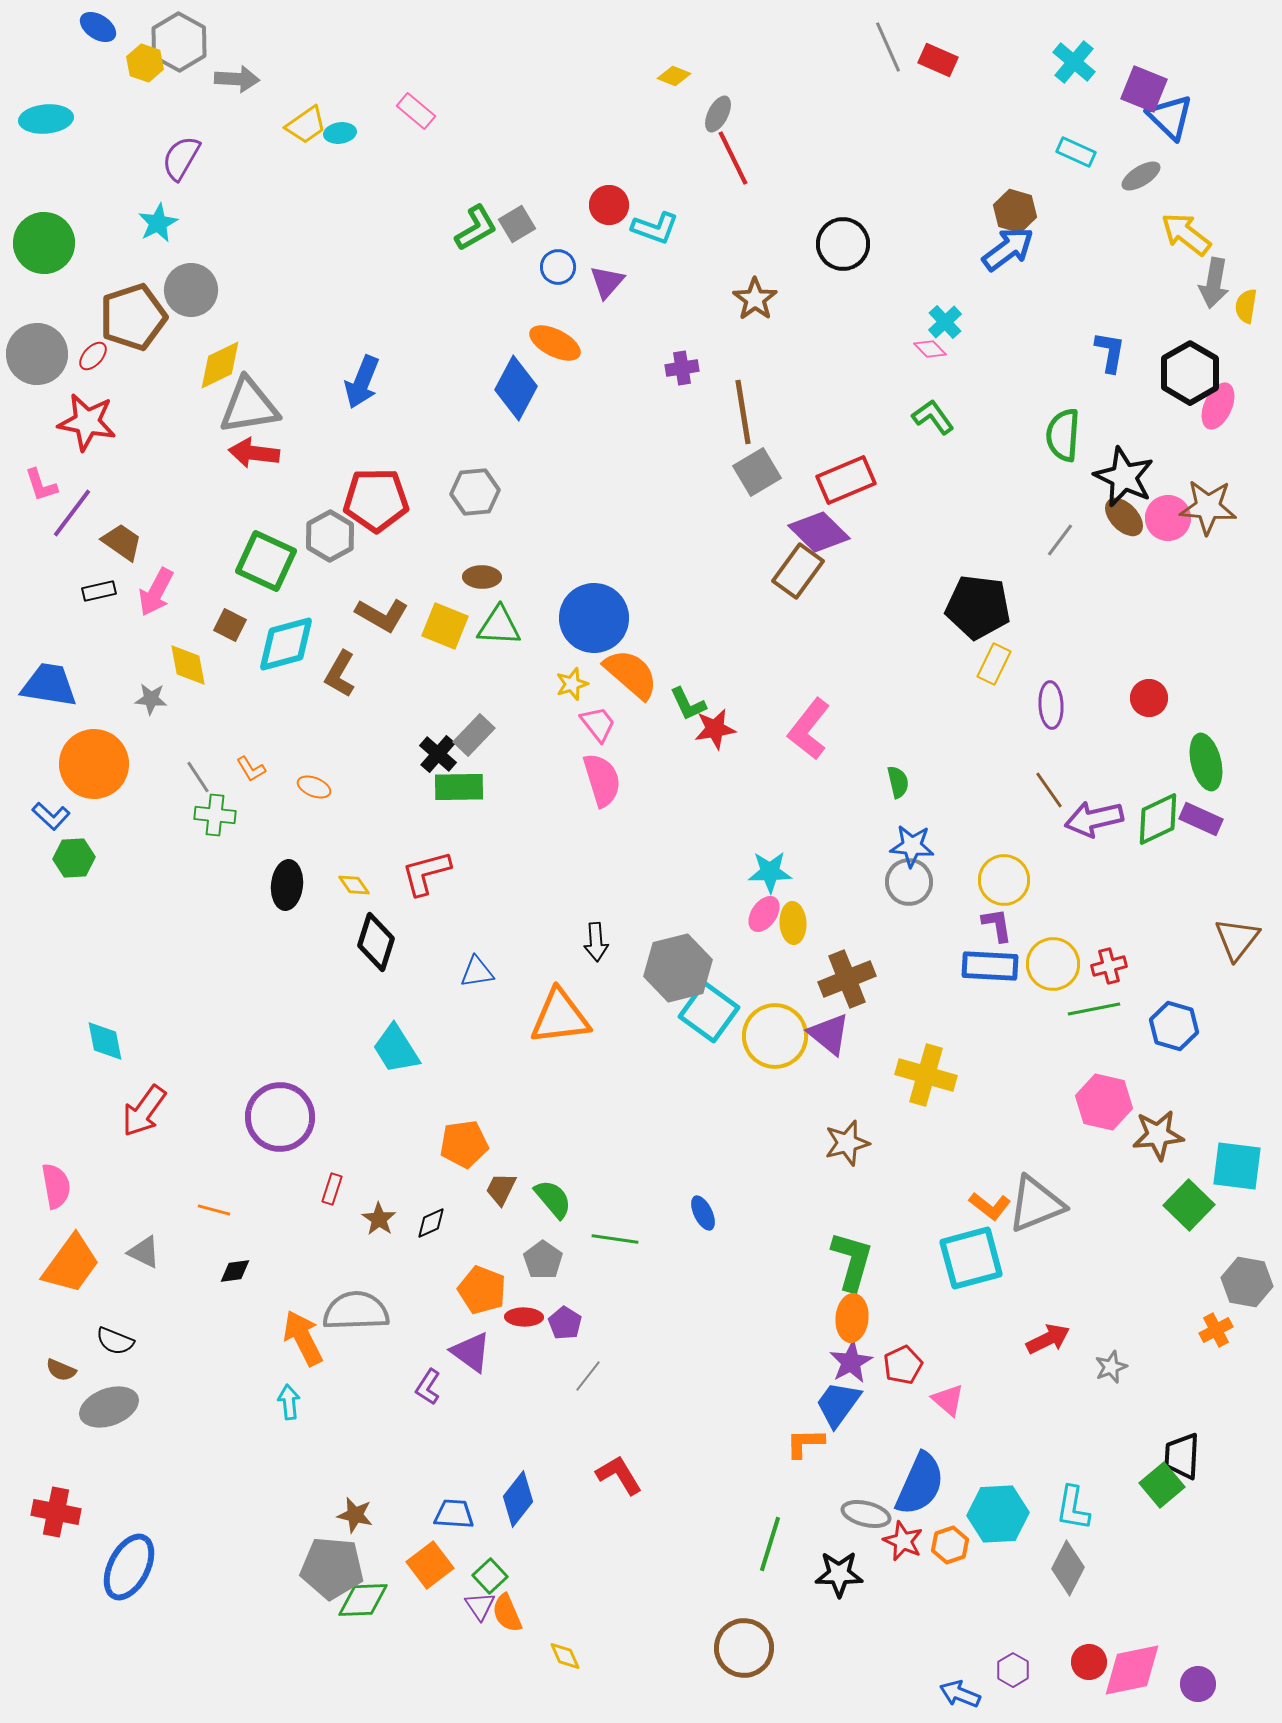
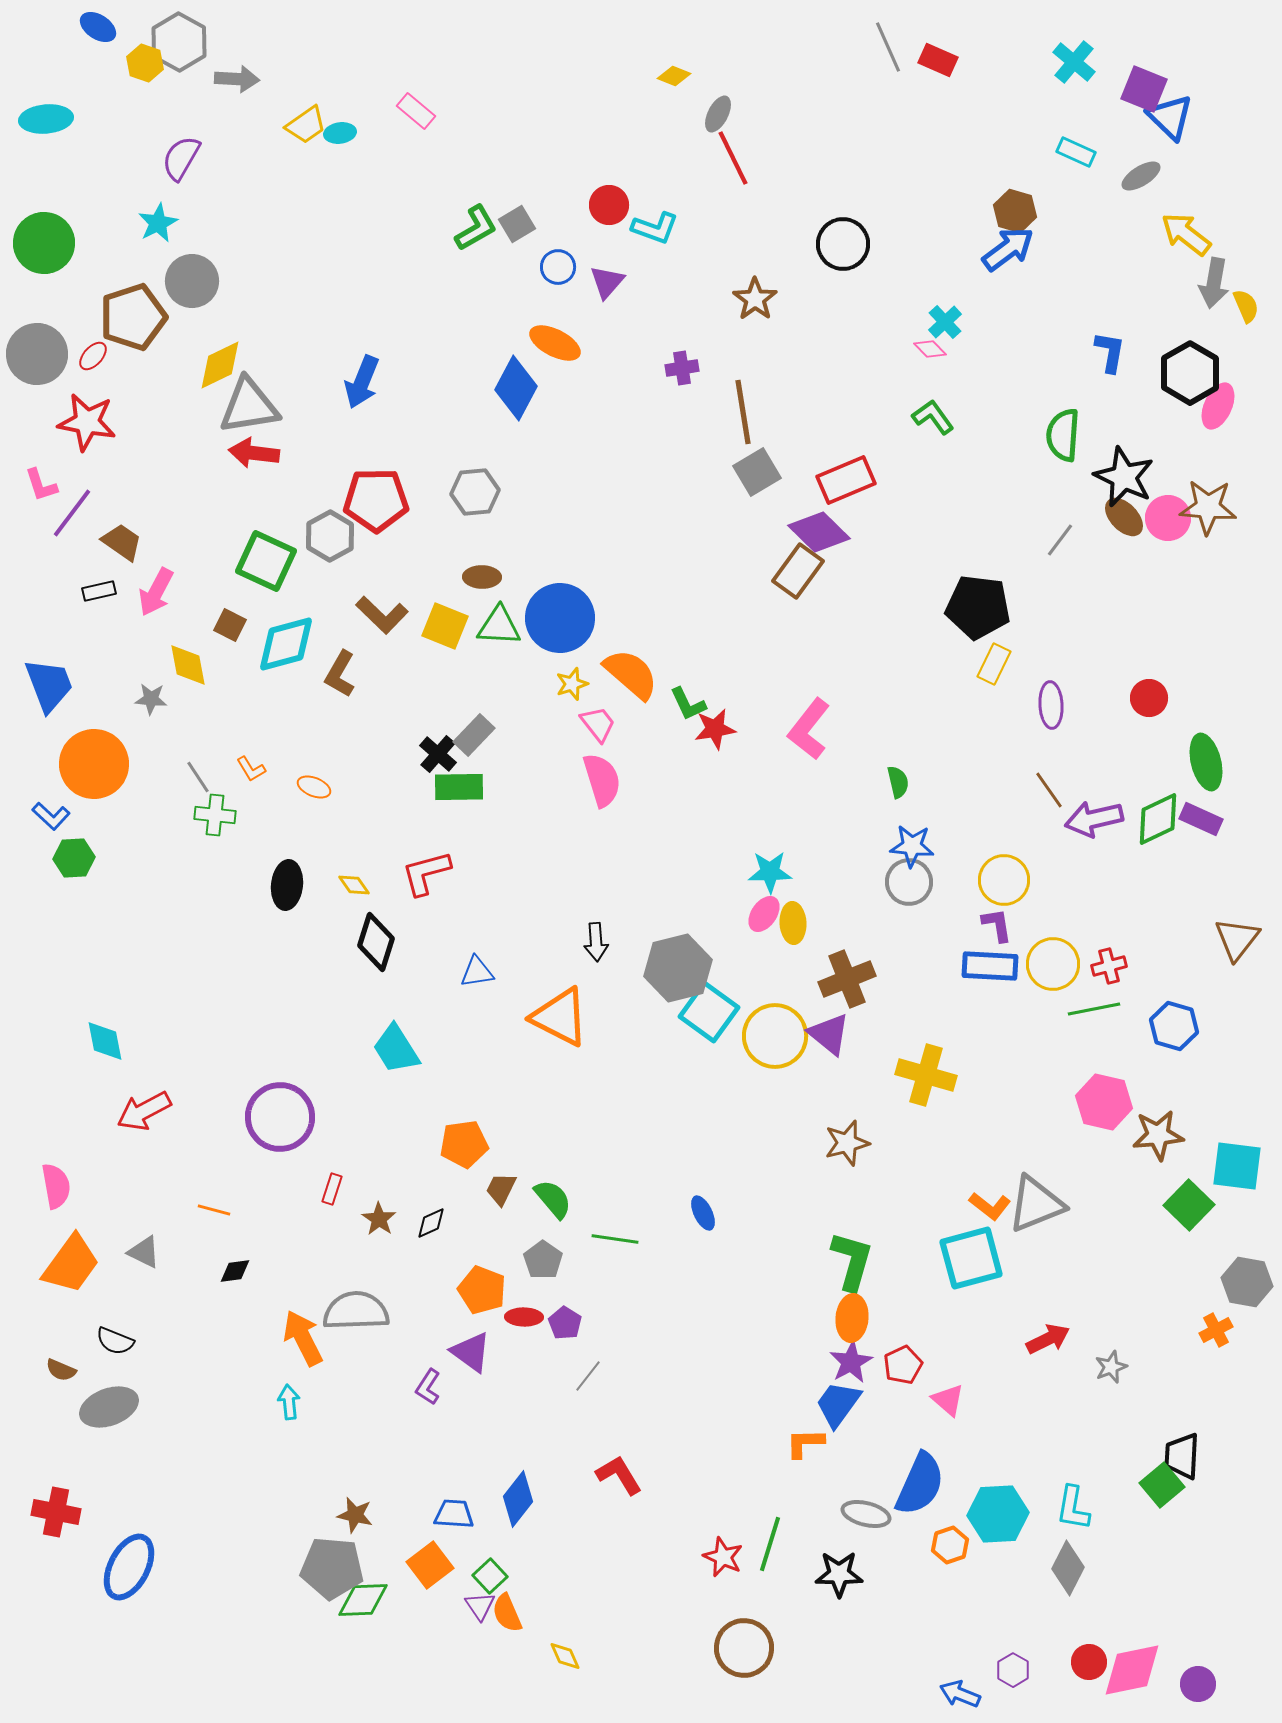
gray circle at (191, 290): moved 1 px right, 9 px up
yellow semicircle at (1246, 306): rotated 148 degrees clockwise
brown L-shape at (382, 615): rotated 14 degrees clockwise
blue circle at (594, 618): moved 34 px left
blue trapezoid at (49, 685): rotated 60 degrees clockwise
orange triangle at (560, 1017): rotated 34 degrees clockwise
red arrow at (144, 1111): rotated 26 degrees clockwise
red star at (903, 1541): moved 180 px left, 16 px down
